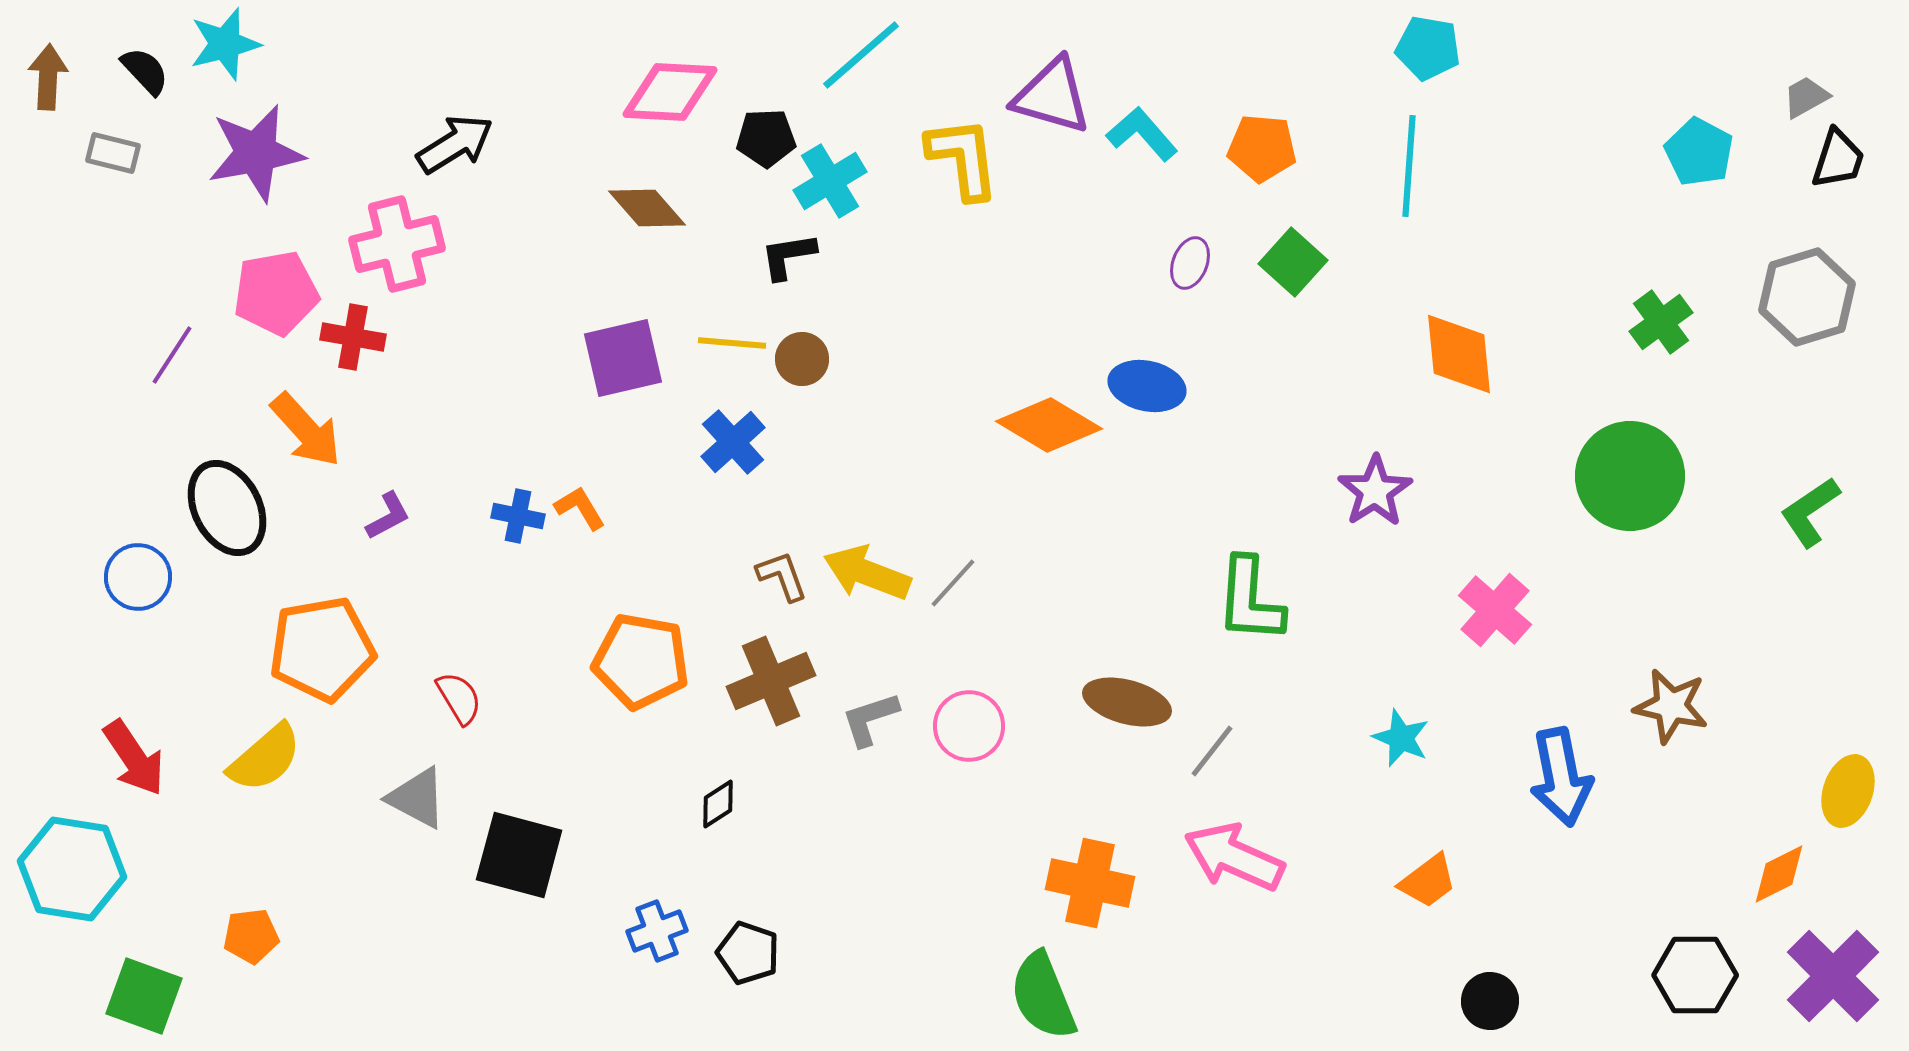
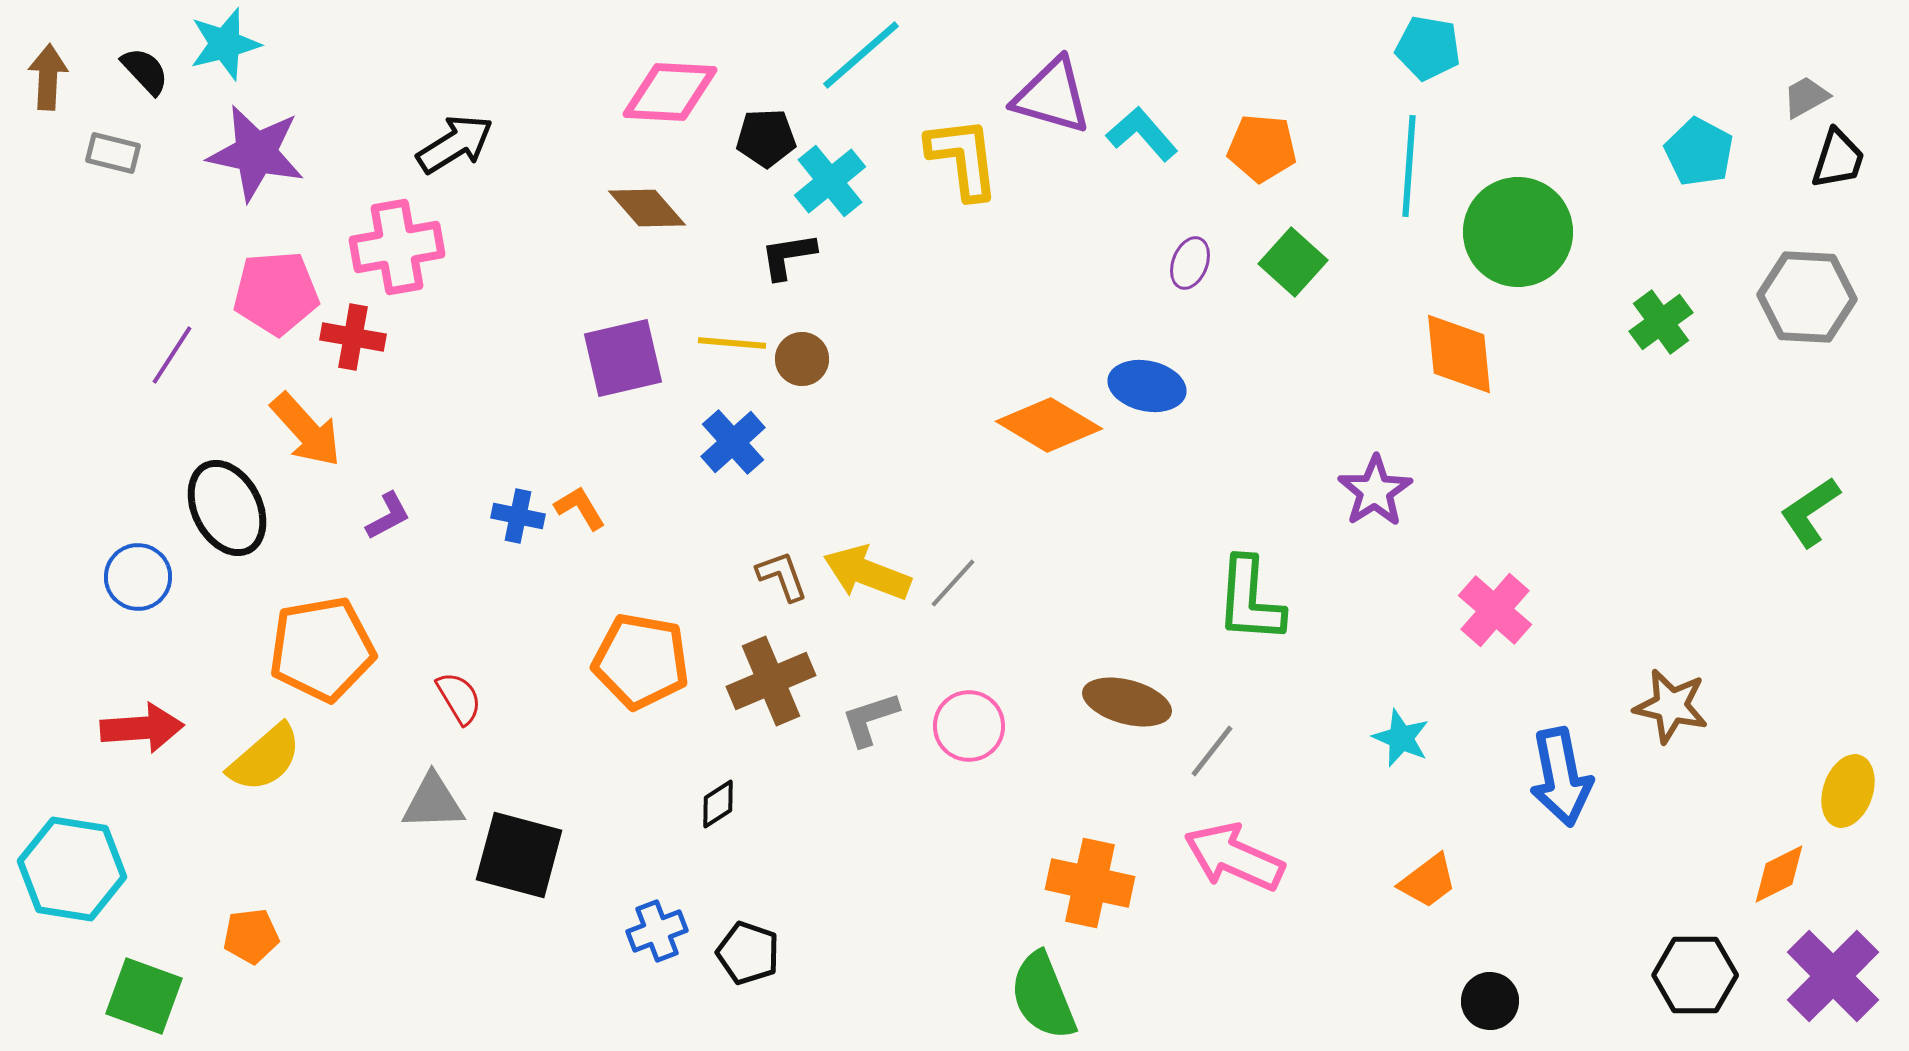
purple star at (256, 153): rotated 22 degrees clockwise
cyan cross at (830, 181): rotated 8 degrees counterclockwise
pink cross at (397, 244): moved 3 px down; rotated 4 degrees clockwise
pink pentagon at (276, 293): rotated 6 degrees clockwise
gray hexagon at (1807, 297): rotated 20 degrees clockwise
green circle at (1630, 476): moved 112 px left, 244 px up
red arrow at (134, 758): moved 8 px right, 30 px up; rotated 60 degrees counterclockwise
gray triangle at (417, 798): moved 16 px right, 4 px down; rotated 30 degrees counterclockwise
